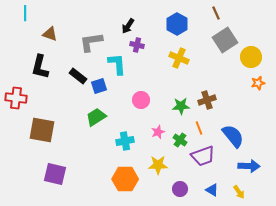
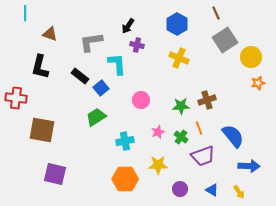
black rectangle: moved 2 px right
blue square: moved 2 px right, 2 px down; rotated 21 degrees counterclockwise
green cross: moved 1 px right, 3 px up
